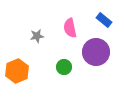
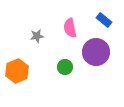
green circle: moved 1 px right
